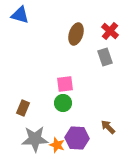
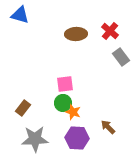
brown ellipse: rotated 70 degrees clockwise
gray rectangle: moved 16 px right; rotated 18 degrees counterclockwise
brown rectangle: rotated 14 degrees clockwise
orange star: moved 16 px right, 33 px up
